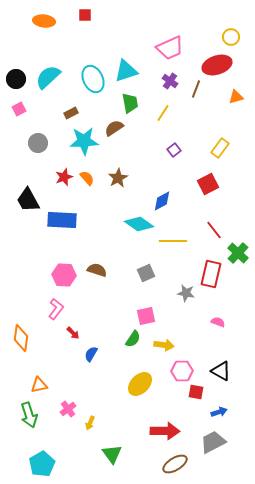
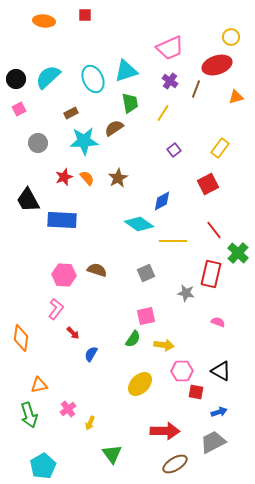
cyan pentagon at (42, 464): moved 1 px right, 2 px down
